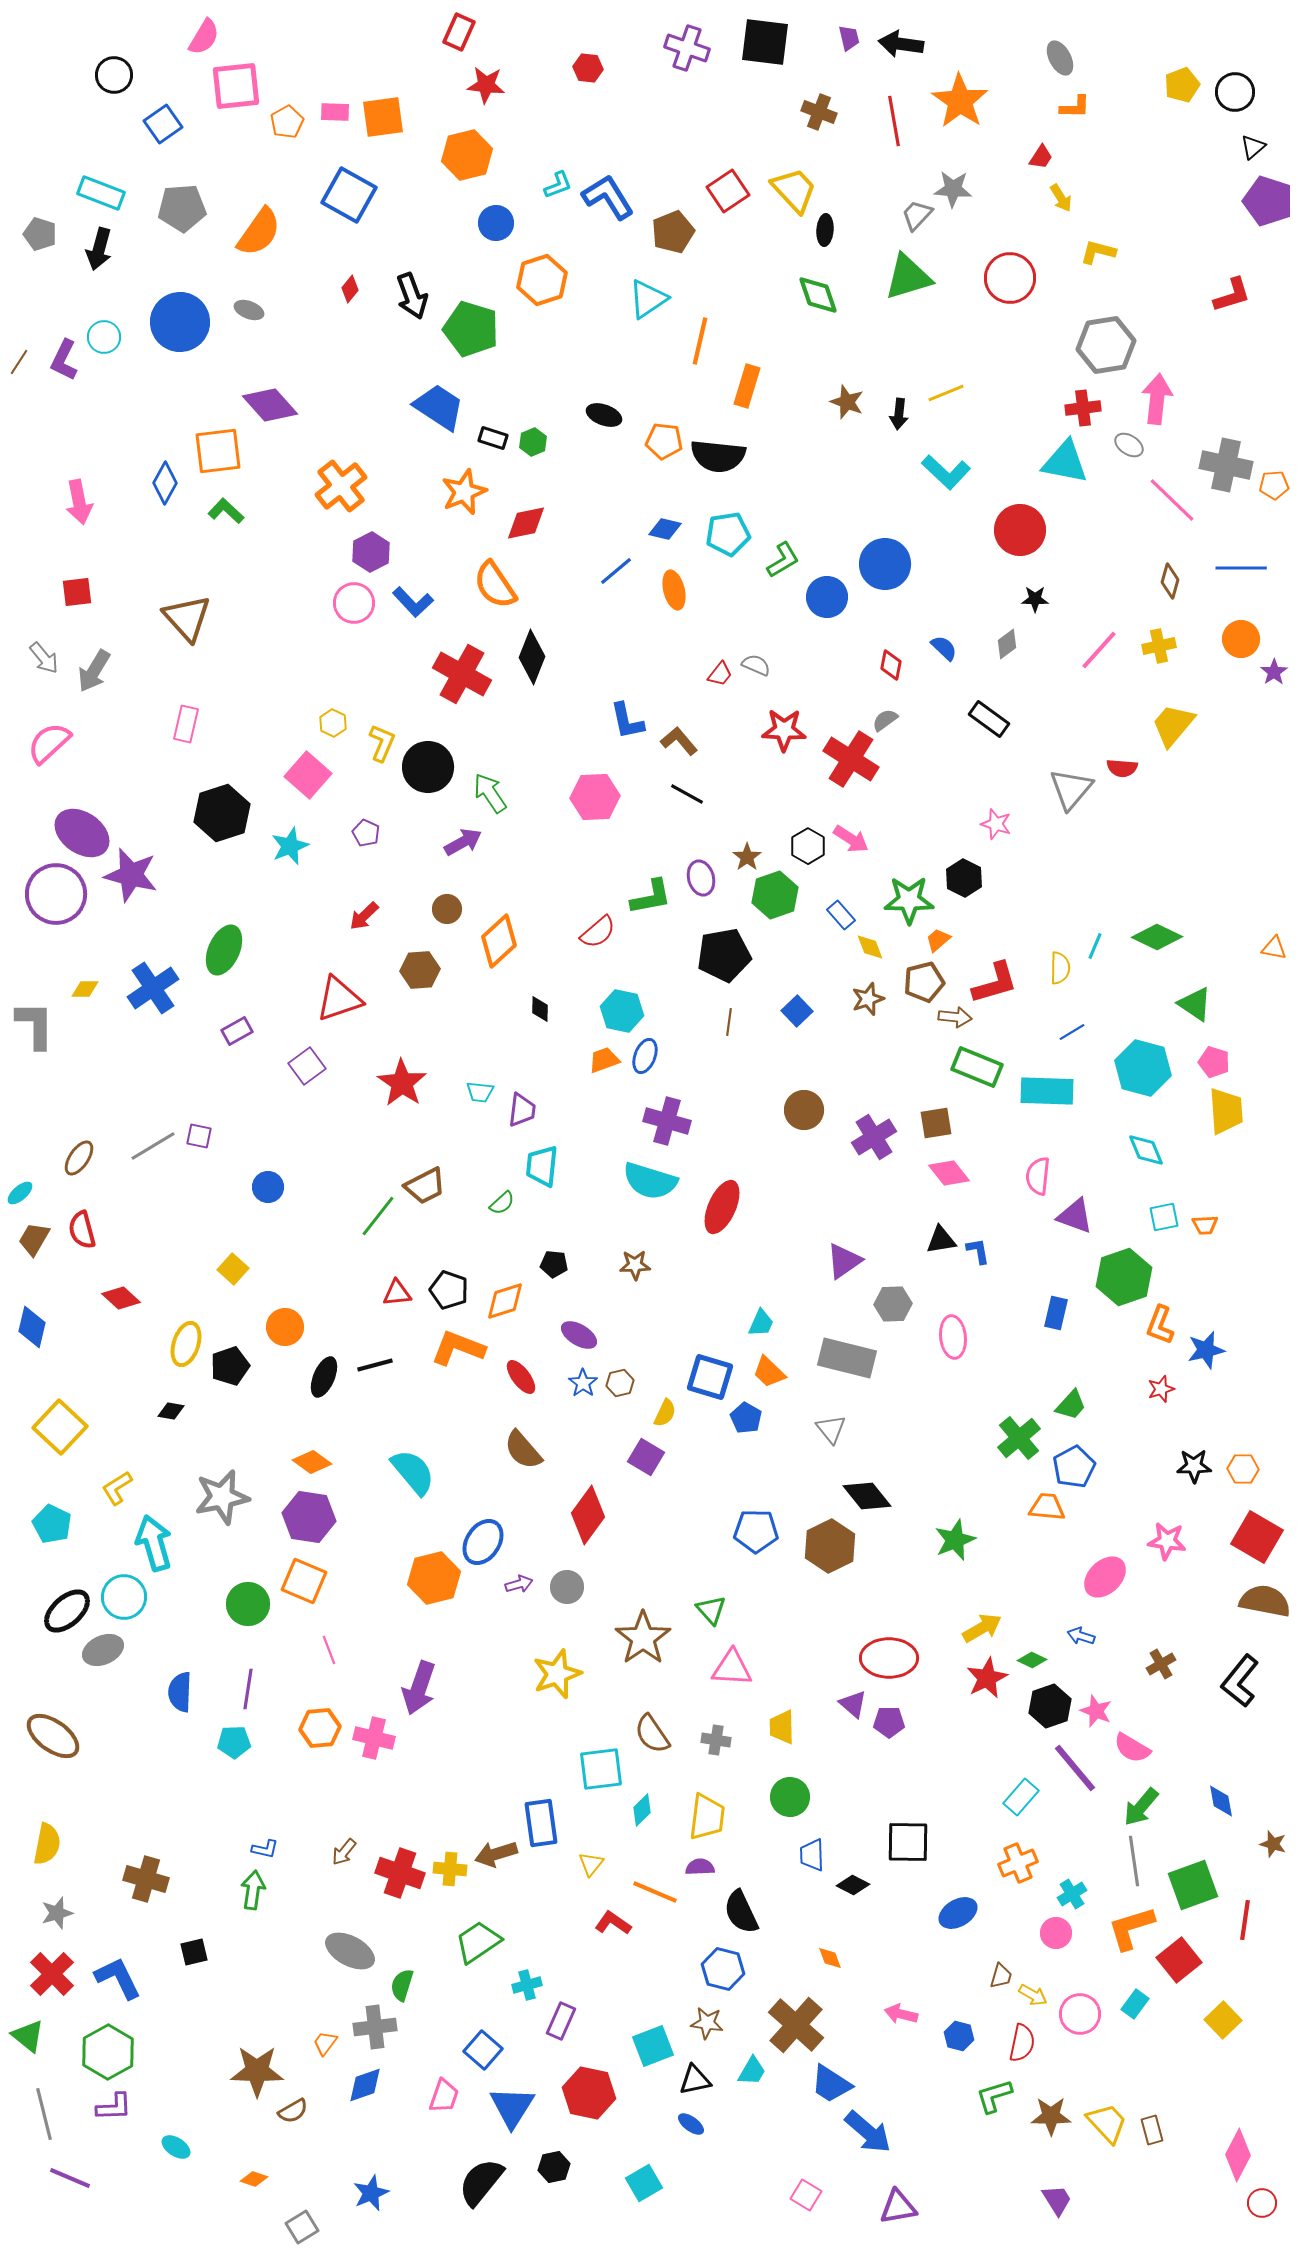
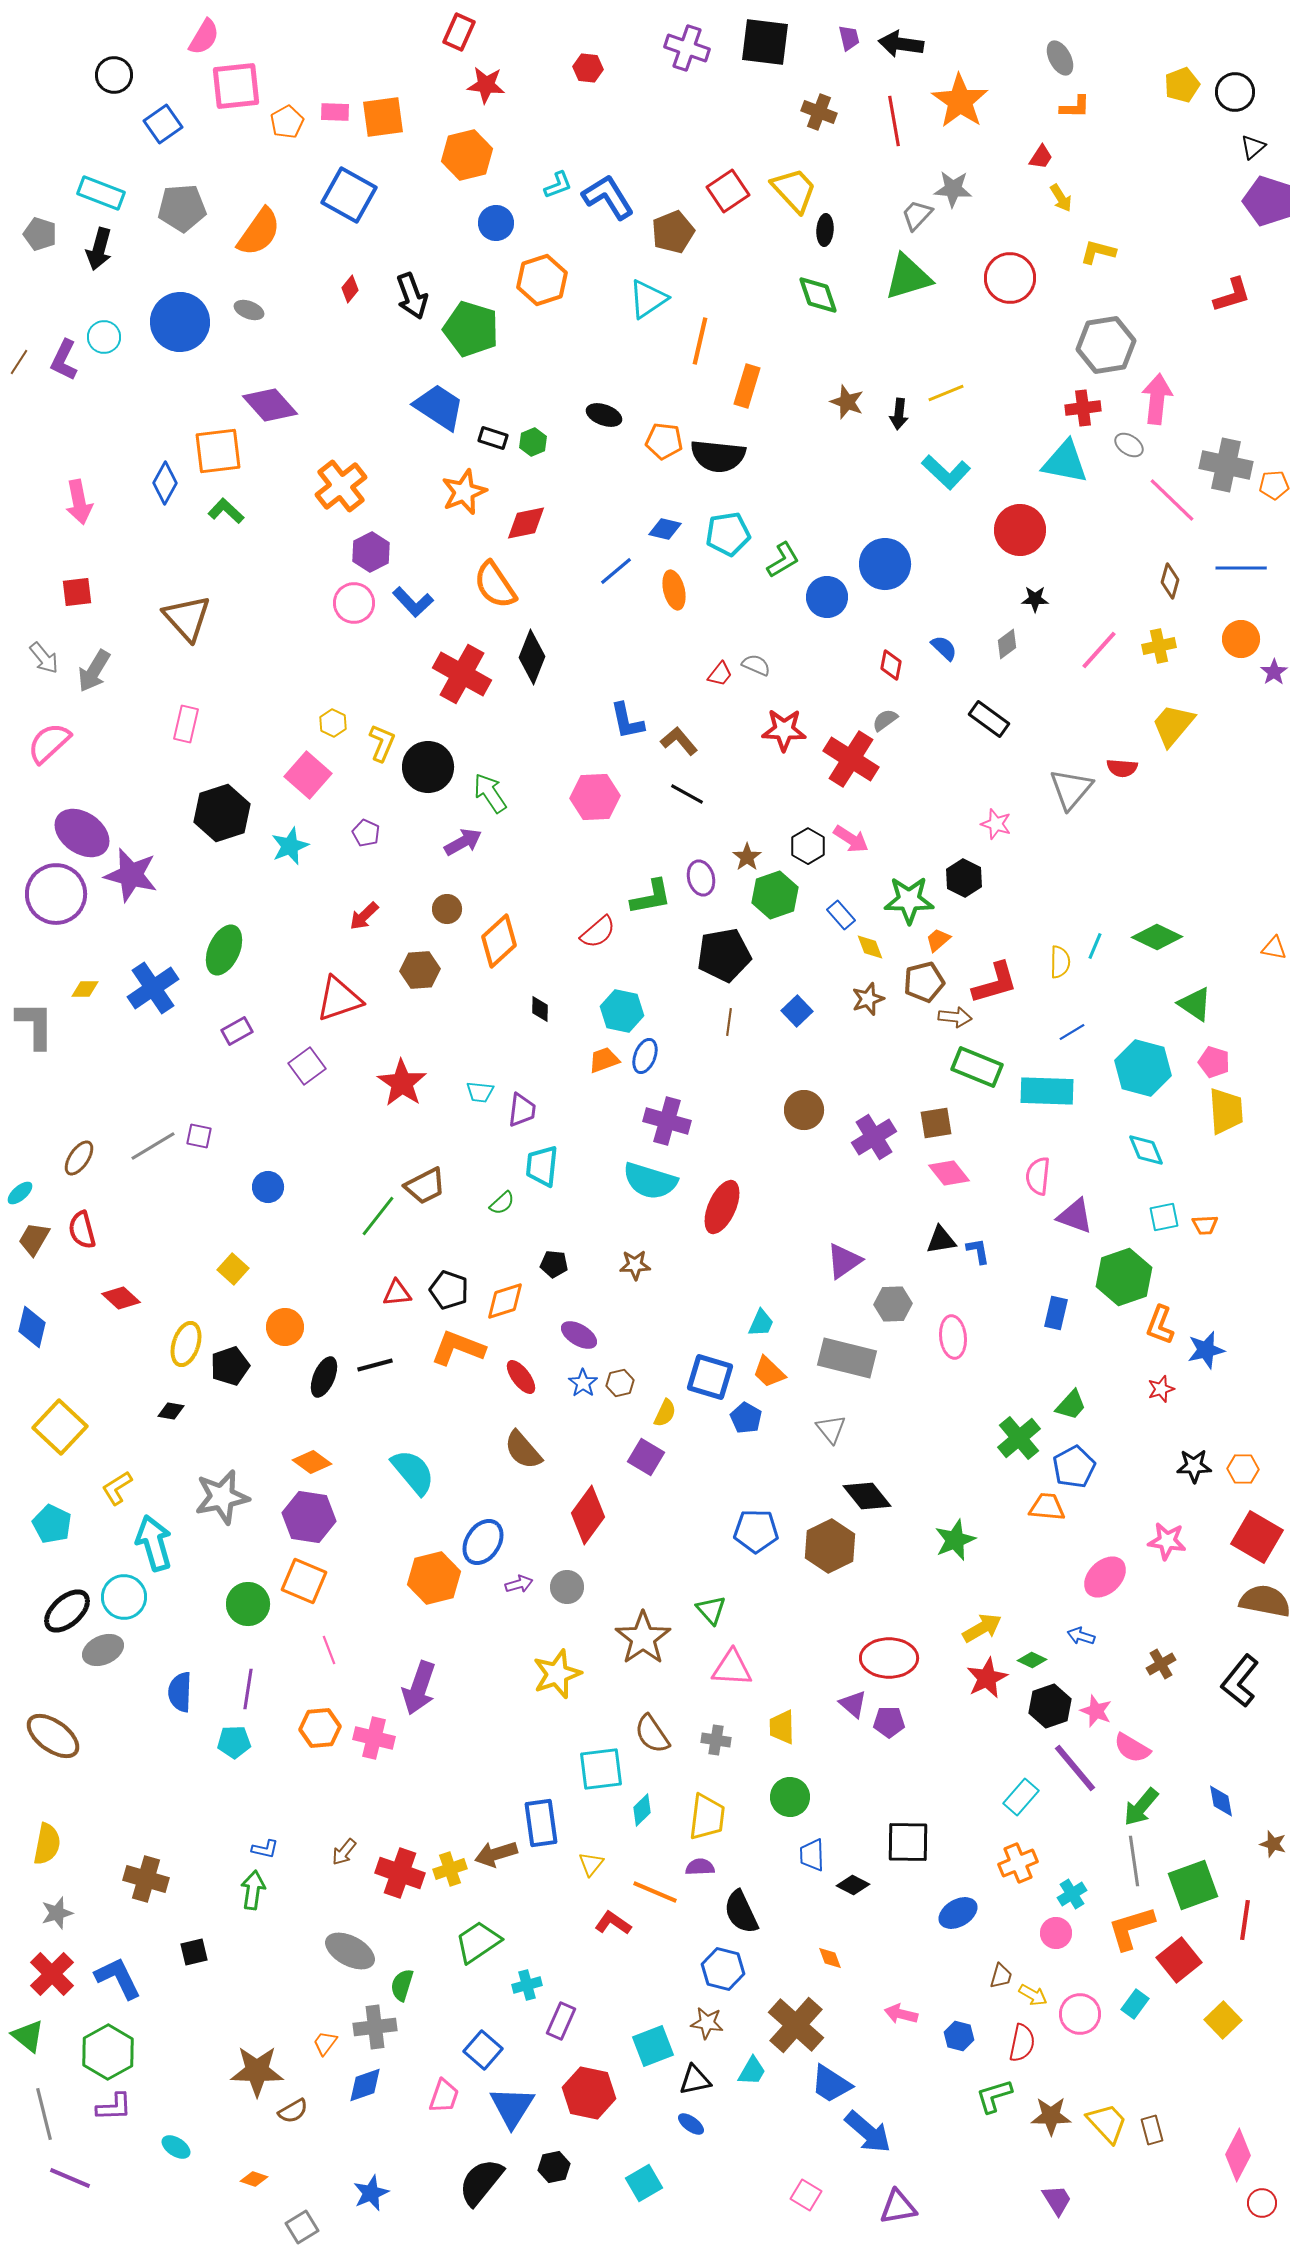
yellow semicircle at (1060, 968): moved 6 px up
yellow cross at (450, 1869): rotated 24 degrees counterclockwise
